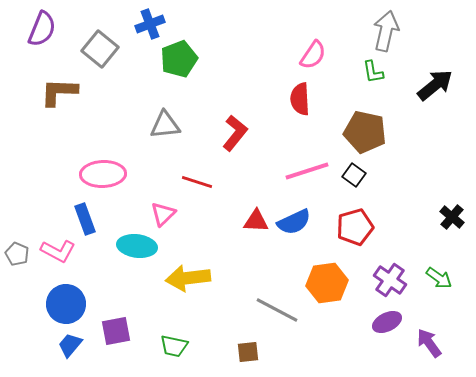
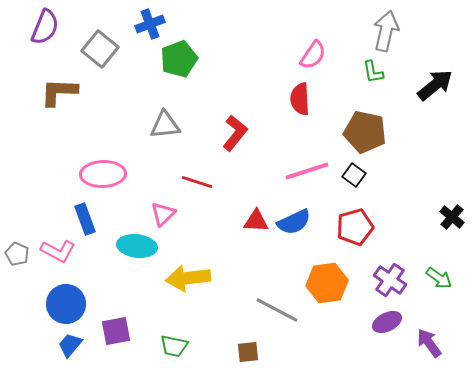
purple semicircle: moved 3 px right, 2 px up
